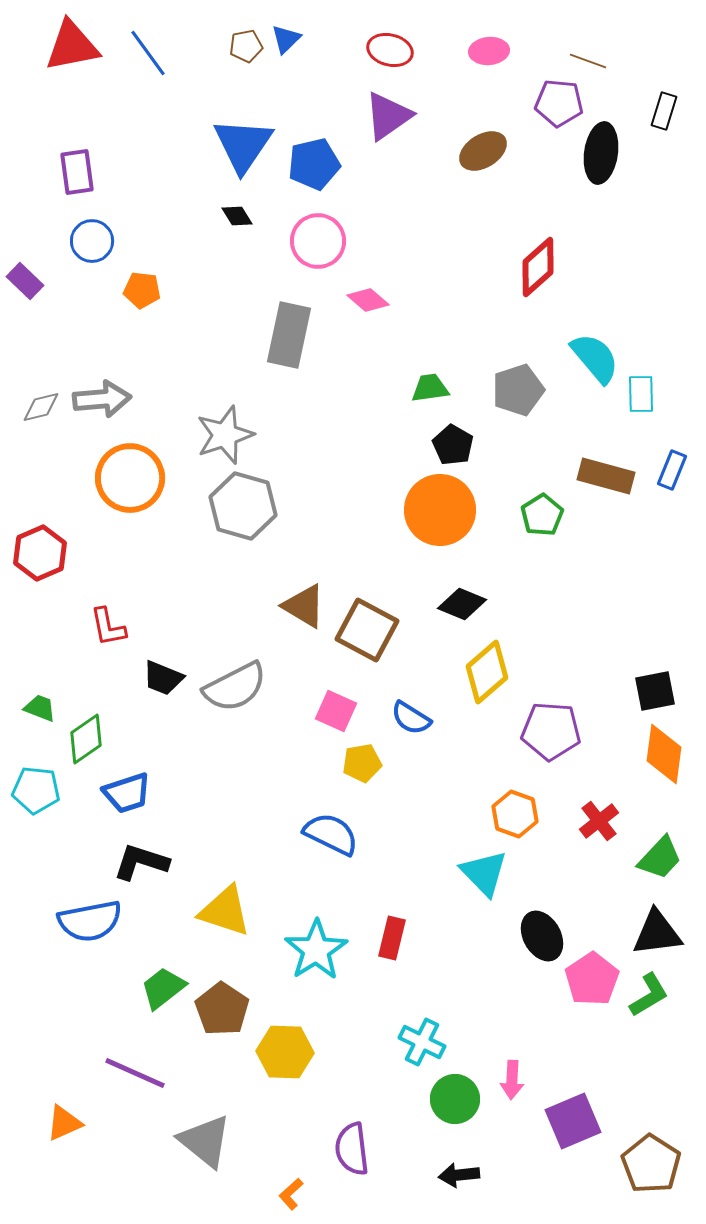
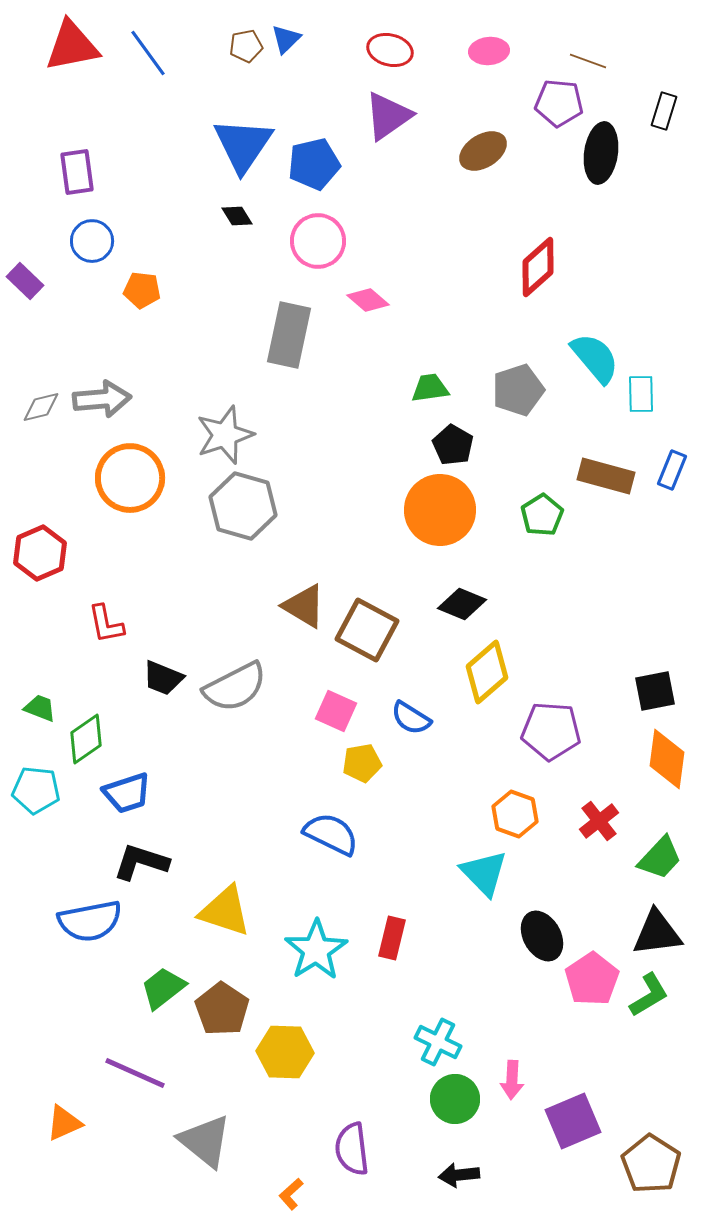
red L-shape at (108, 627): moved 2 px left, 3 px up
orange diamond at (664, 754): moved 3 px right, 5 px down
cyan cross at (422, 1042): moved 16 px right
